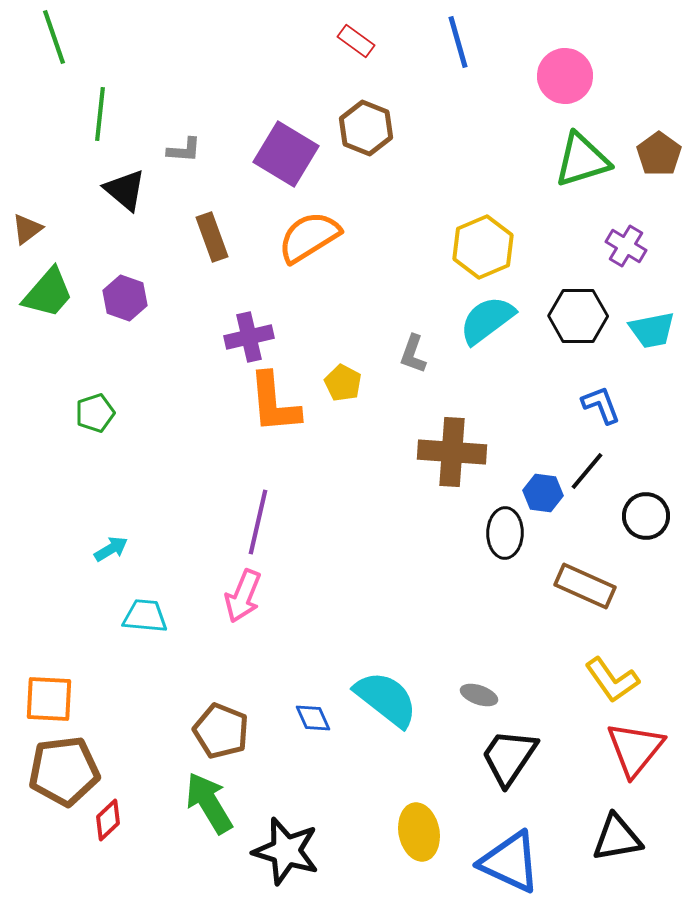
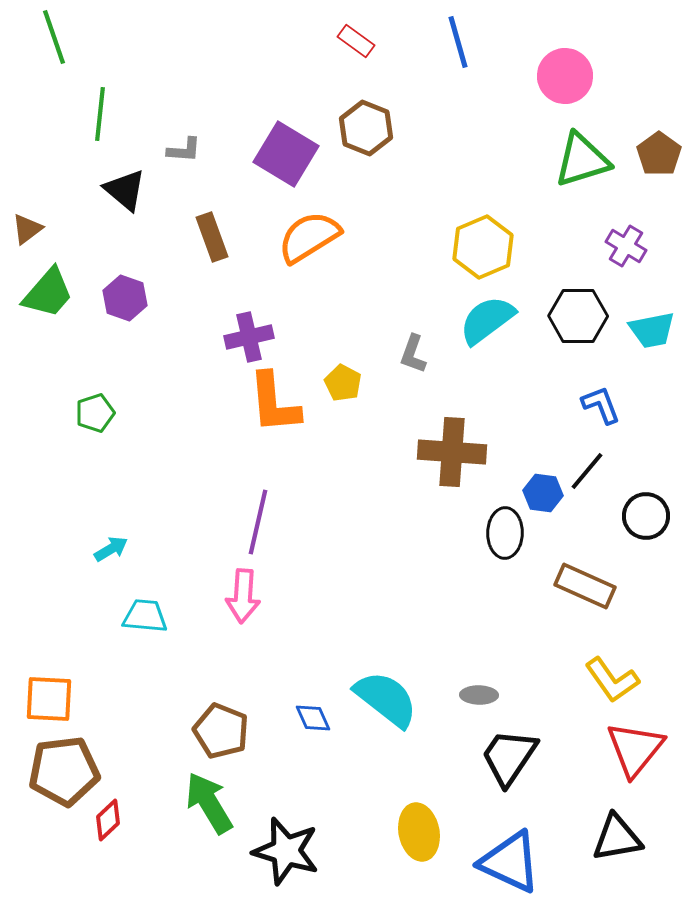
pink arrow at (243, 596): rotated 18 degrees counterclockwise
gray ellipse at (479, 695): rotated 18 degrees counterclockwise
